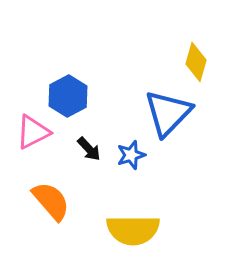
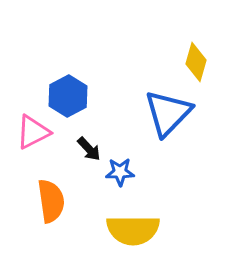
blue star: moved 11 px left, 17 px down; rotated 16 degrees clockwise
orange semicircle: rotated 33 degrees clockwise
